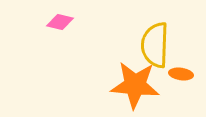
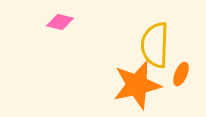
orange ellipse: rotated 75 degrees counterclockwise
orange star: moved 2 px right; rotated 18 degrees counterclockwise
